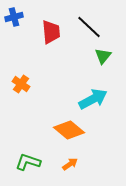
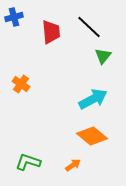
orange diamond: moved 23 px right, 6 px down
orange arrow: moved 3 px right, 1 px down
